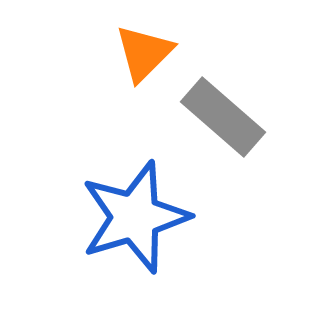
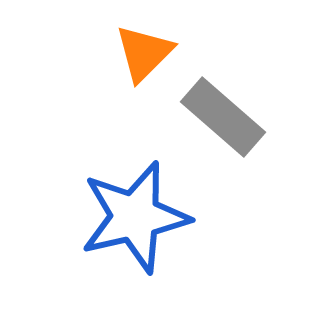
blue star: rotated 4 degrees clockwise
